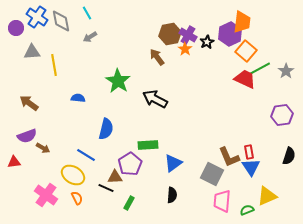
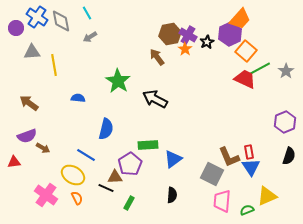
orange trapezoid at (242, 22): moved 2 px left, 3 px up; rotated 35 degrees clockwise
purple hexagon at (282, 115): moved 3 px right, 7 px down; rotated 15 degrees counterclockwise
blue triangle at (173, 163): moved 4 px up
